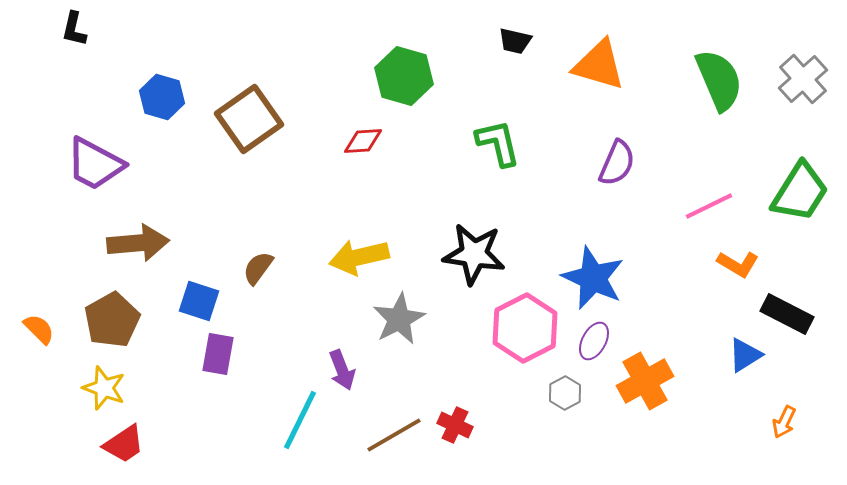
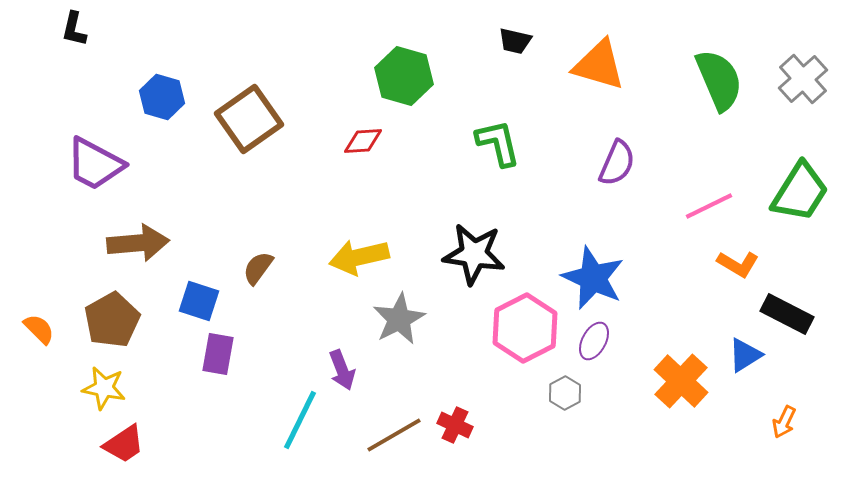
orange cross: moved 36 px right; rotated 18 degrees counterclockwise
yellow star: rotated 9 degrees counterclockwise
